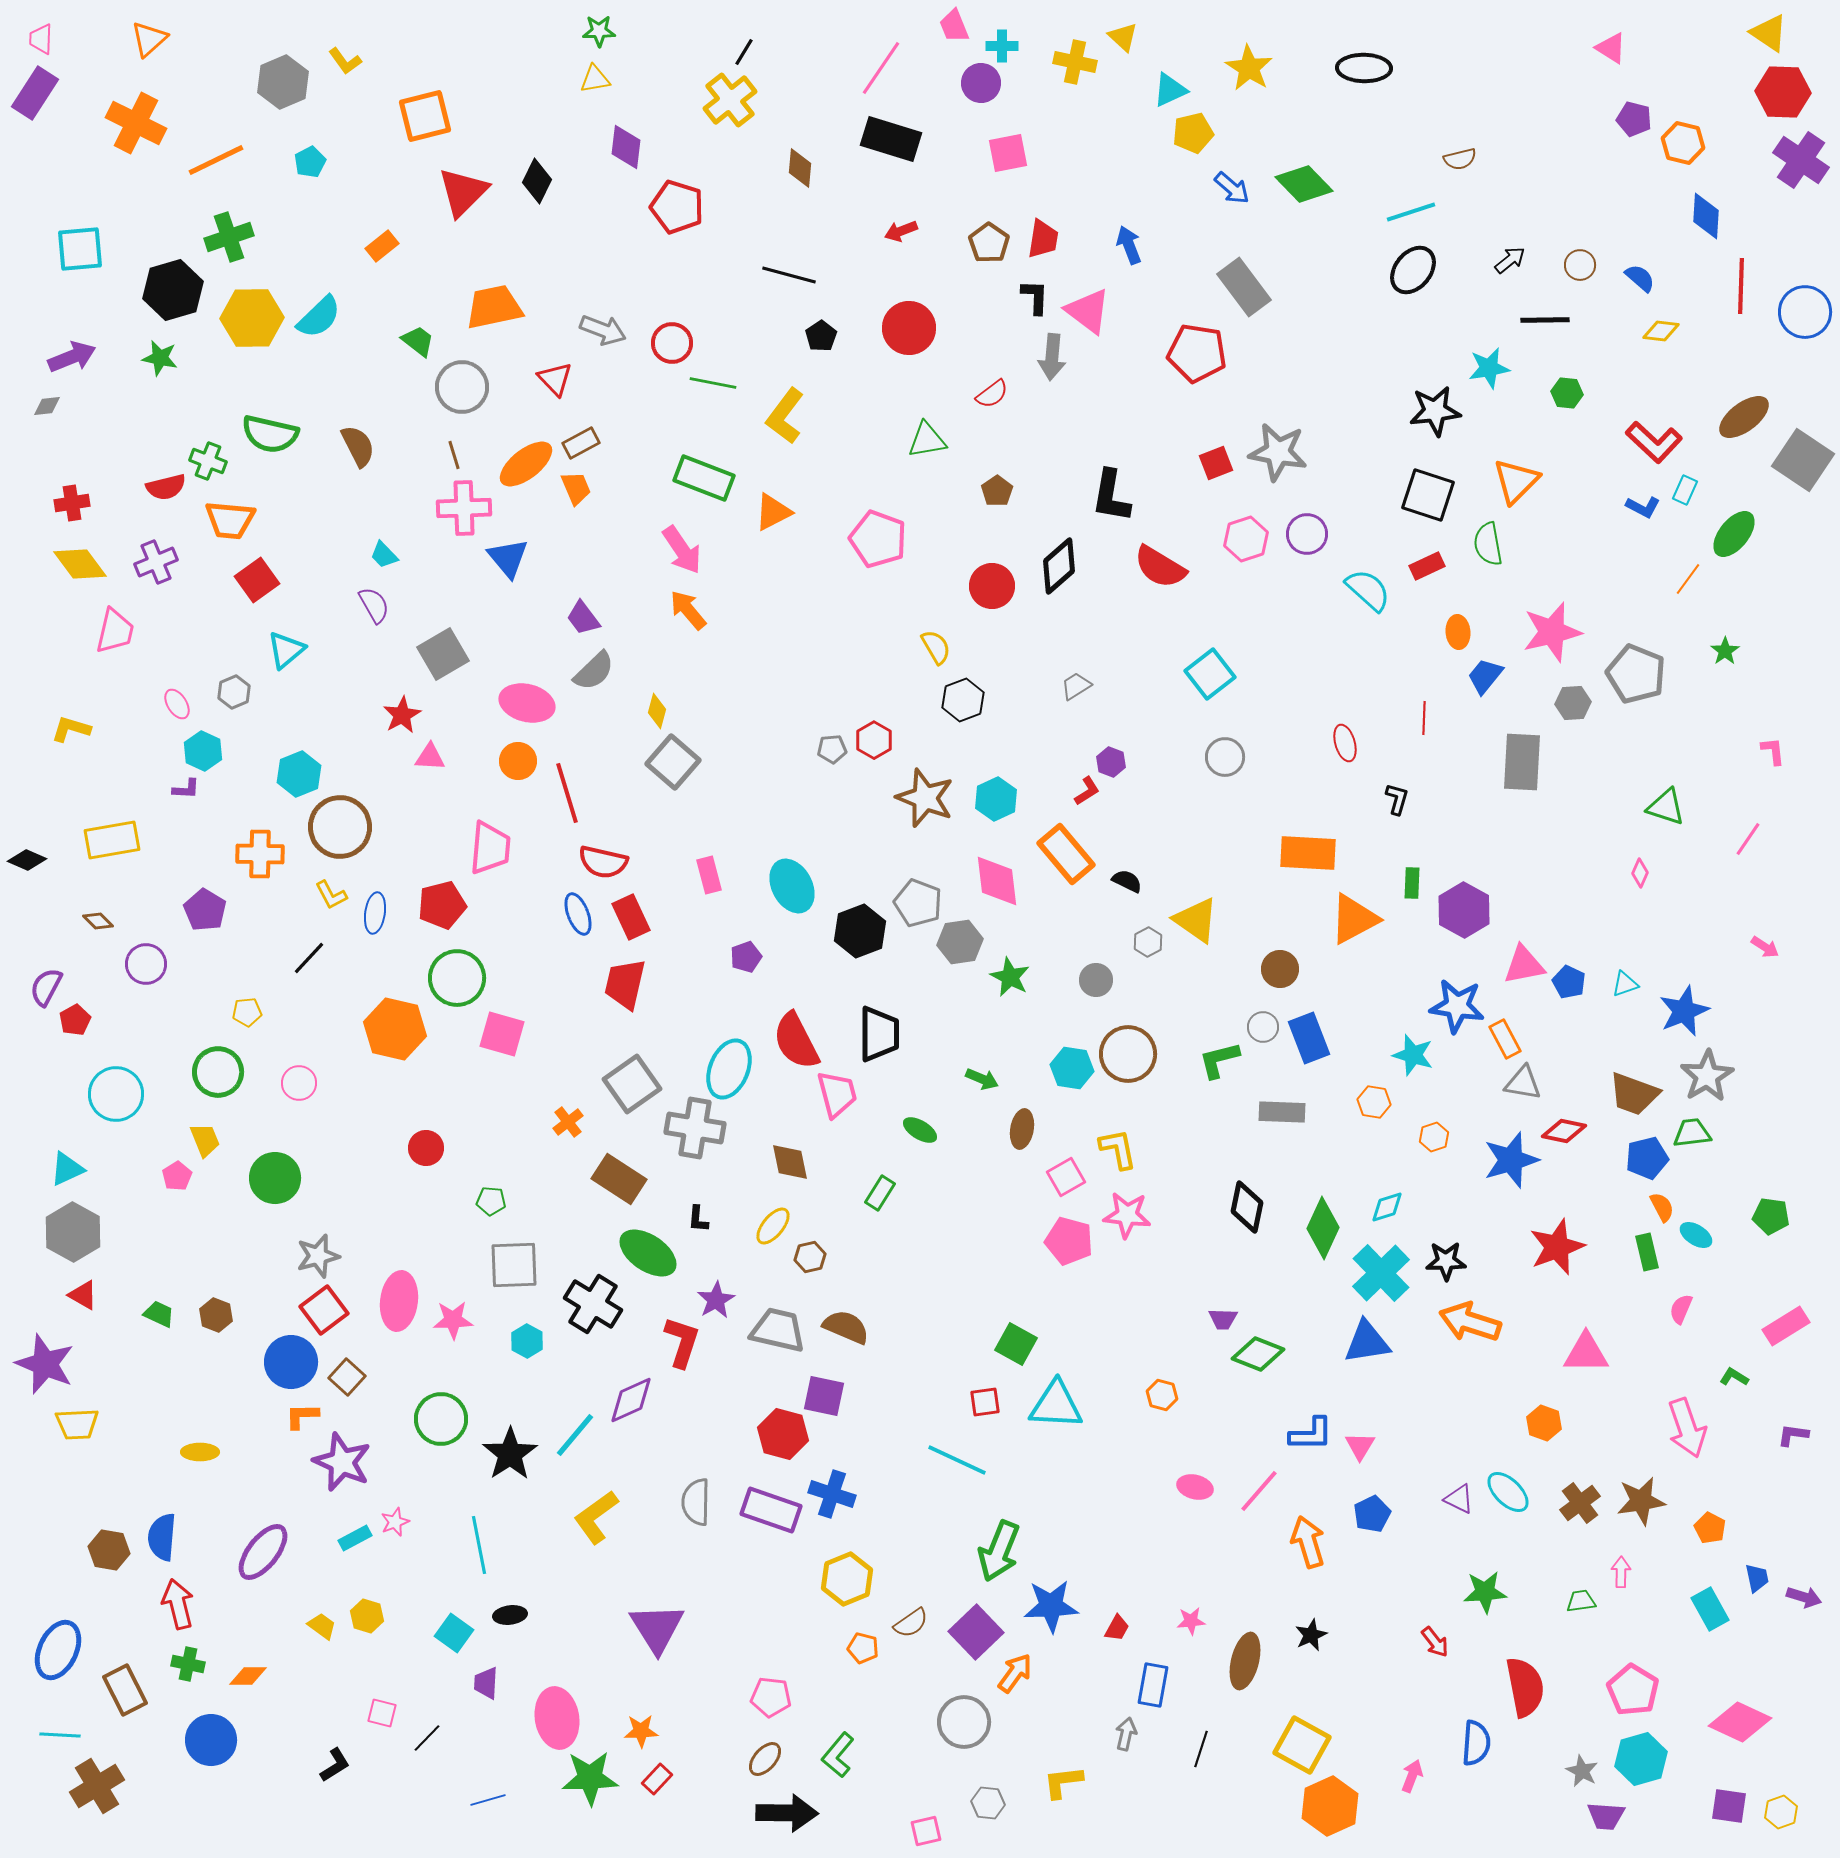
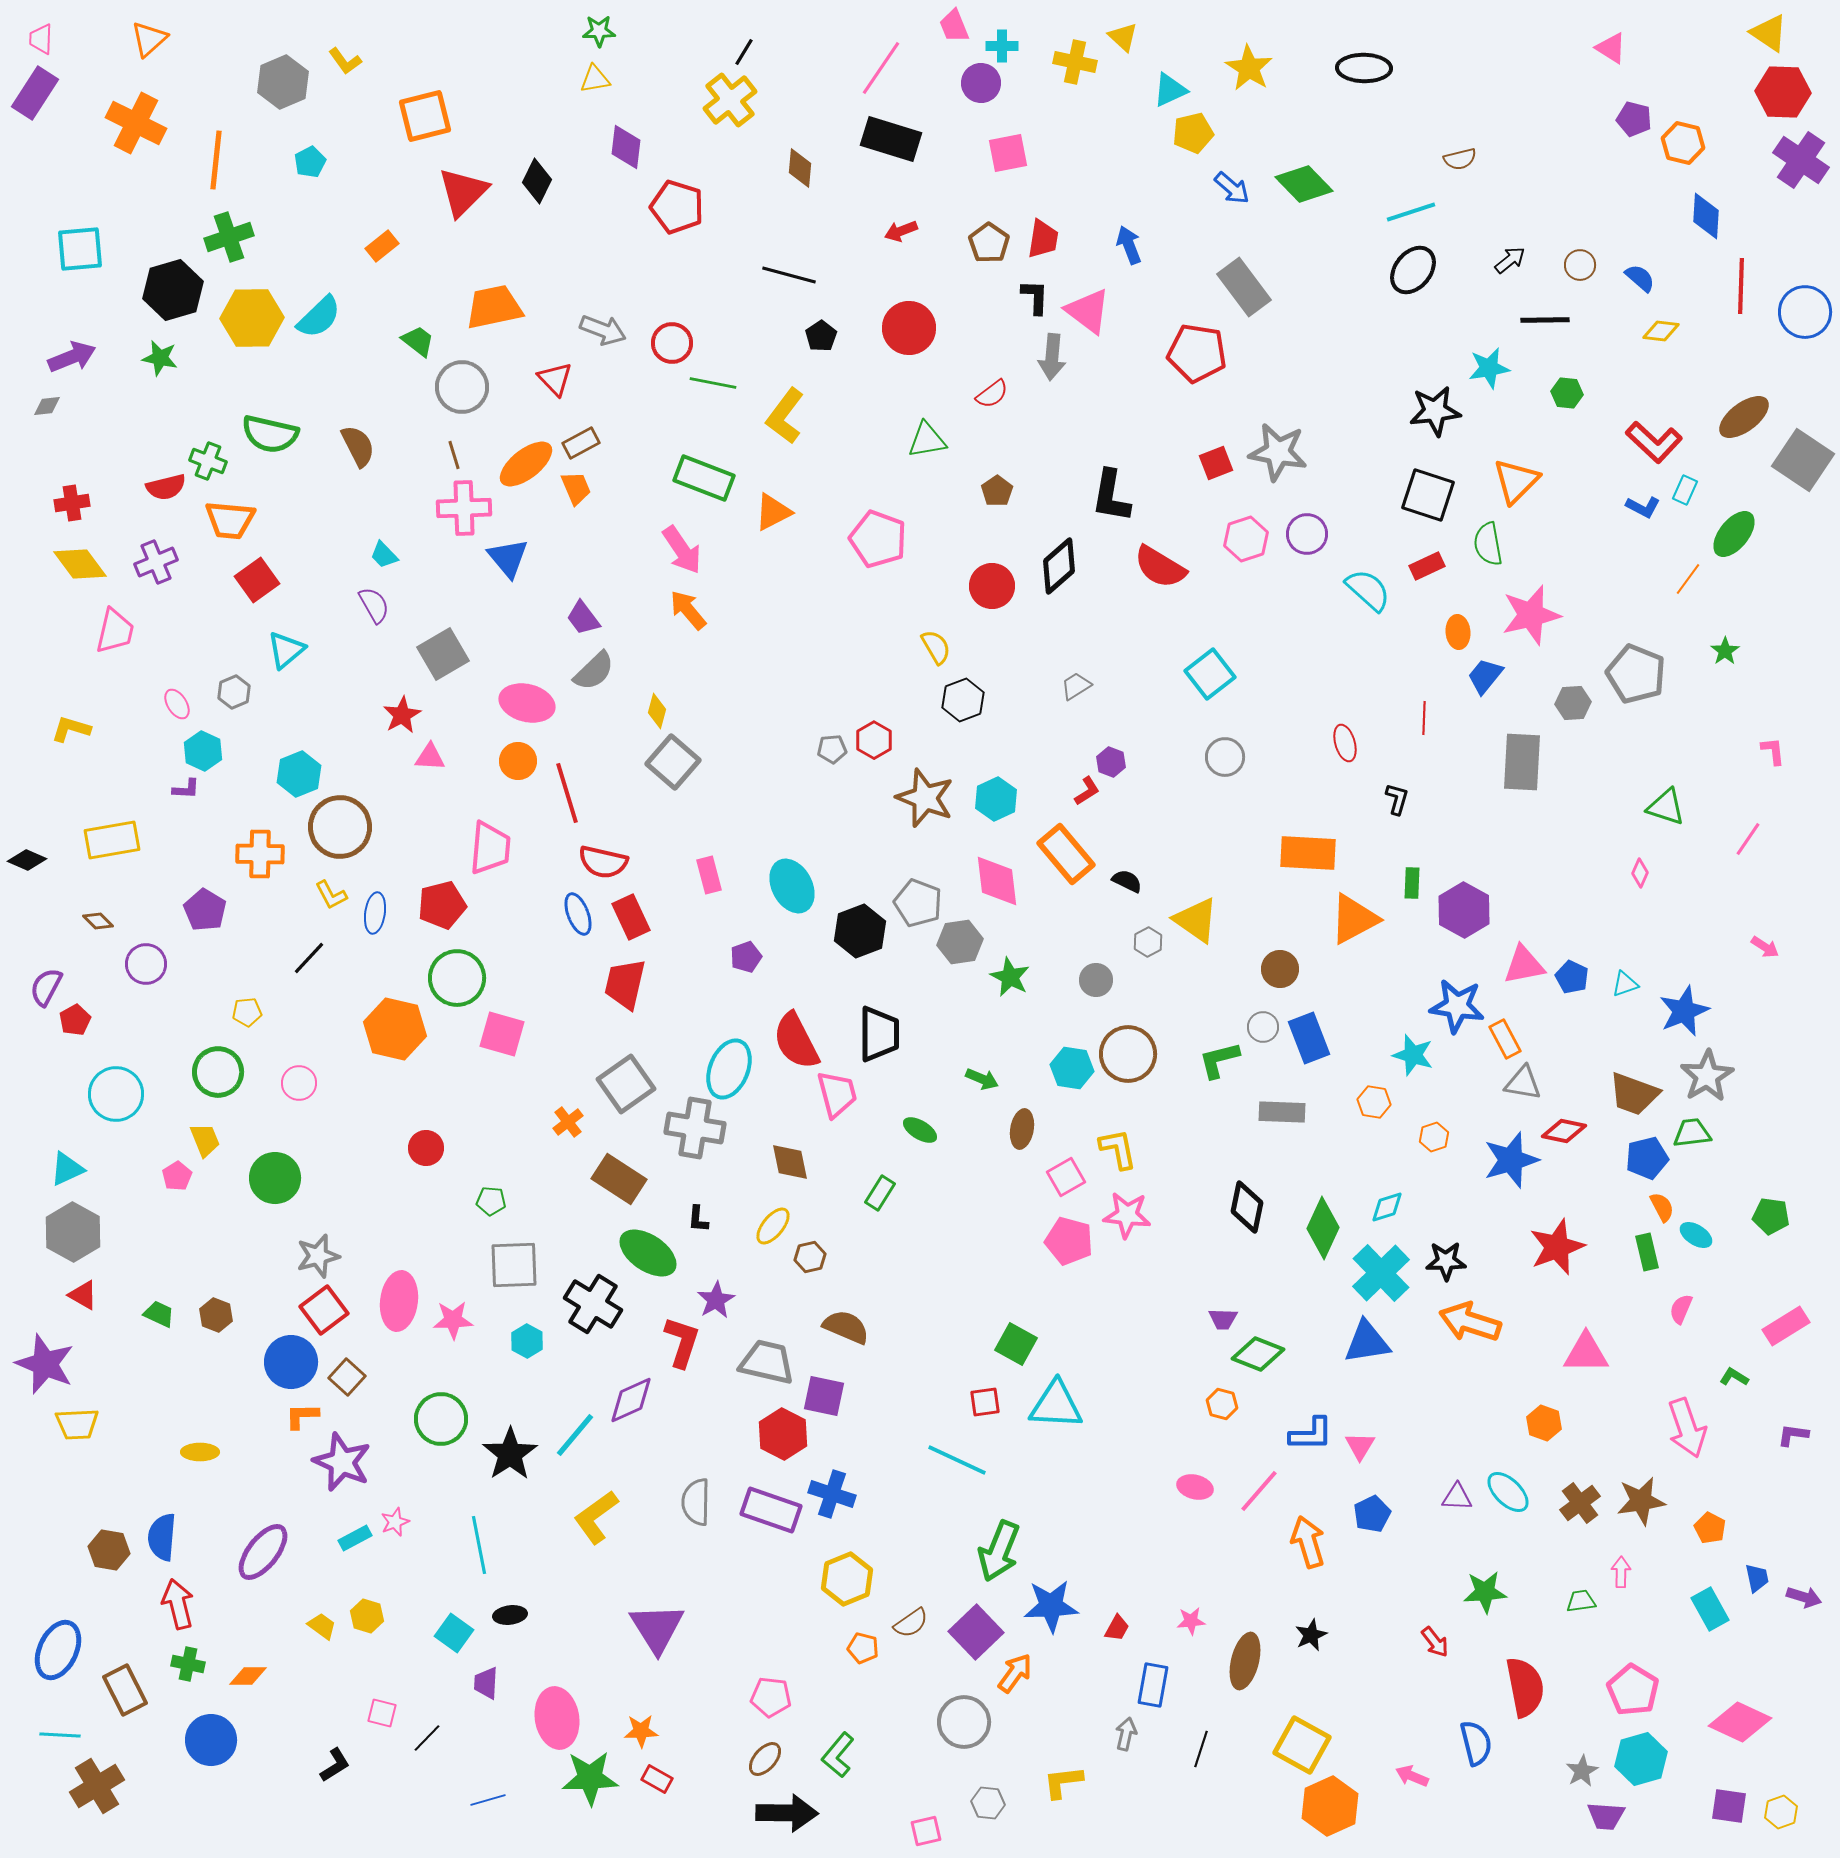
orange line at (216, 160): rotated 58 degrees counterclockwise
pink star at (1552, 632): moved 21 px left, 17 px up
blue pentagon at (1569, 982): moved 3 px right, 5 px up
gray square at (632, 1084): moved 6 px left
gray trapezoid at (778, 1330): moved 11 px left, 32 px down
orange hexagon at (1162, 1395): moved 60 px right, 9 px down
red hexagon at (783, 1434): rotated 12 degrees clockwise
purple triangle at (1459, 1499): moved 2 px left, 2 px up; rotated 24 degrees counterclockwise
blue semicircle at (1476, 1743): rotated 18 degrees counterclockwise
gray star at (1582, 1771): rotated 16 degrees clockwise
pink arrow at (1412, 1776): rotated 88 degrees counterclockwise
red rectangle at (657, 1779): rotated 76 degrees clockwise
